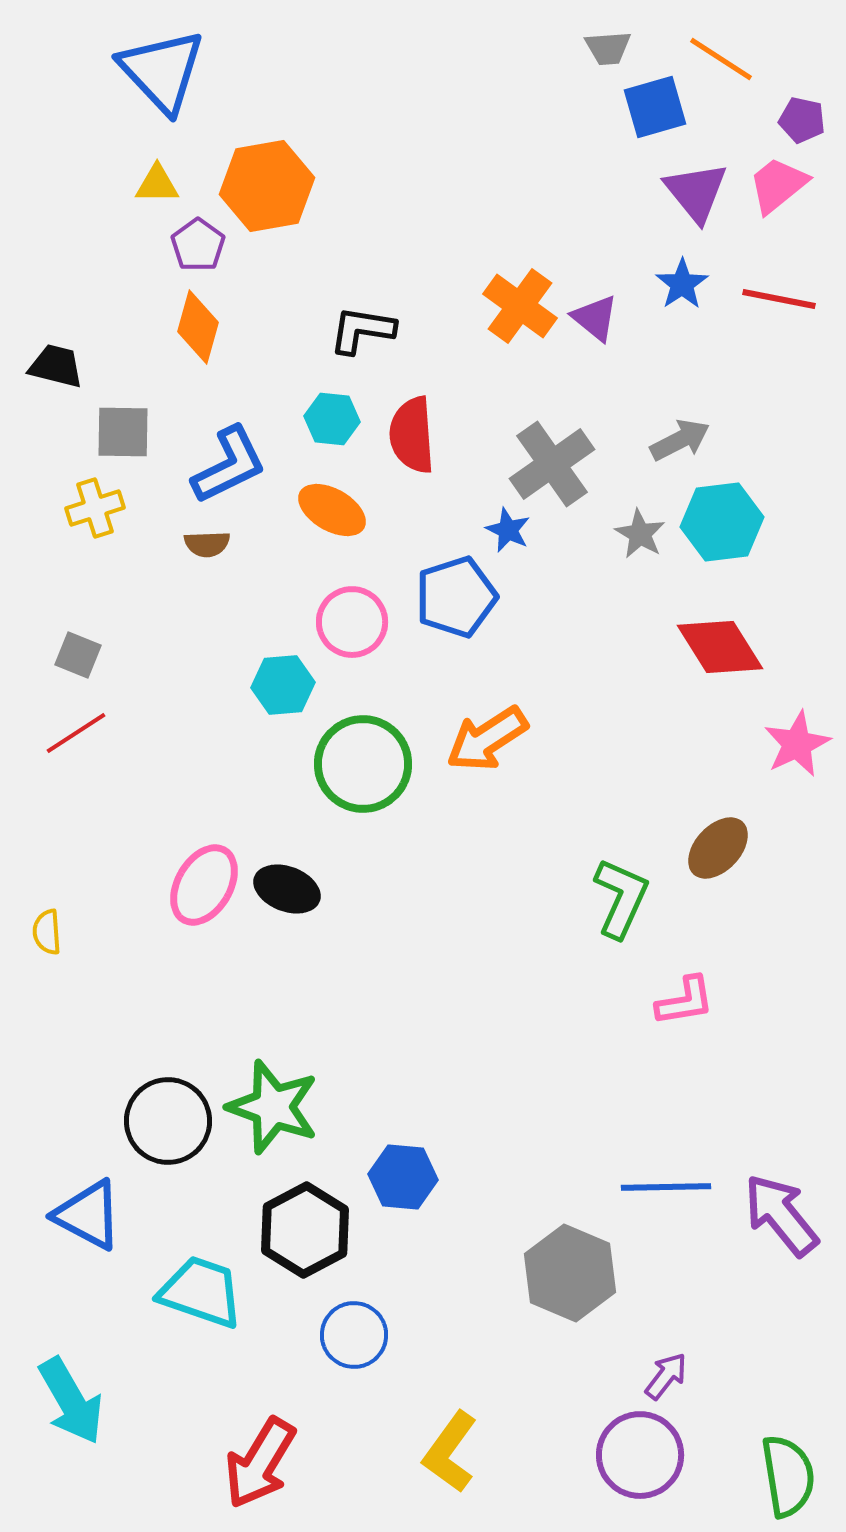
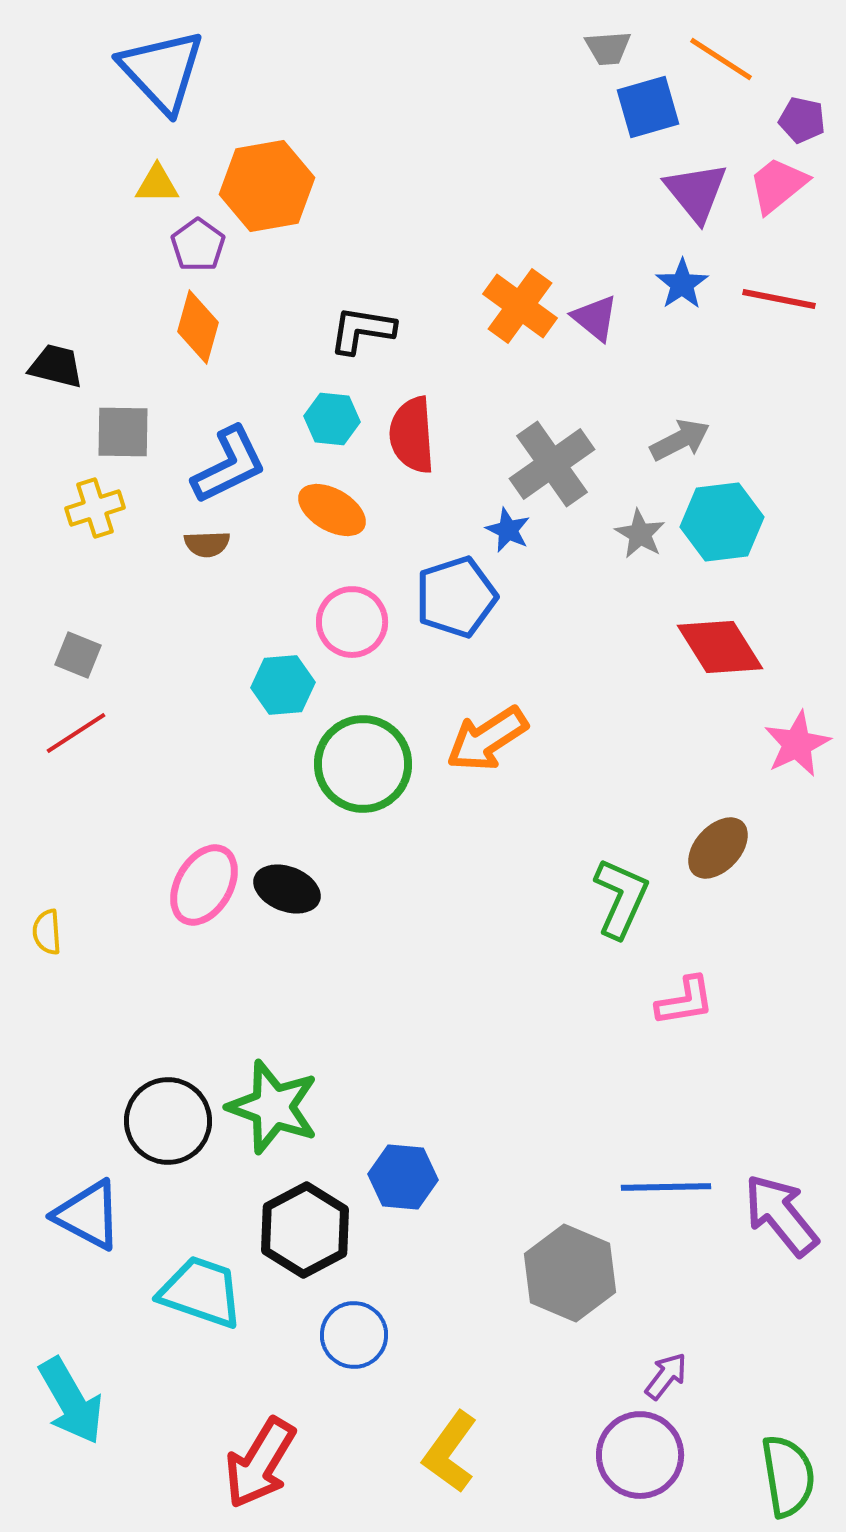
blue square at (655, 107): moved 7 px left
